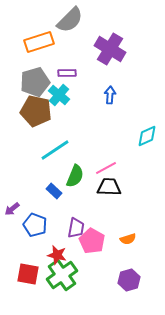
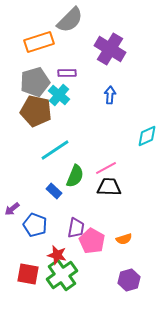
orange semicircle: moved 4 px left
